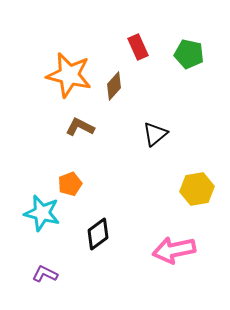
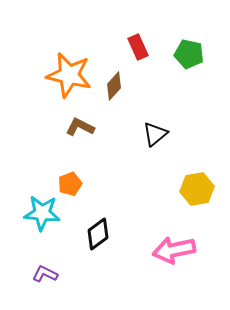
cyan star: rotated 9 degrees counterclockwise
